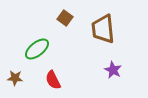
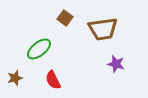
brown trapezoid: rotated 92 degrees counterclockwise
green ellipse: moved 2 px right
purple star: moved 3 px right, 6 px up; rotated 12 degrees counterclockwise
brown star: rotated 21 degrees counterclockwise
